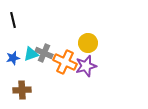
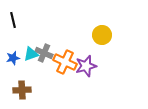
yellow circle: moved 14 px right, 8 px up
